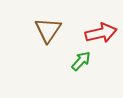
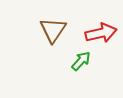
brown triangle: moved 5 px right
